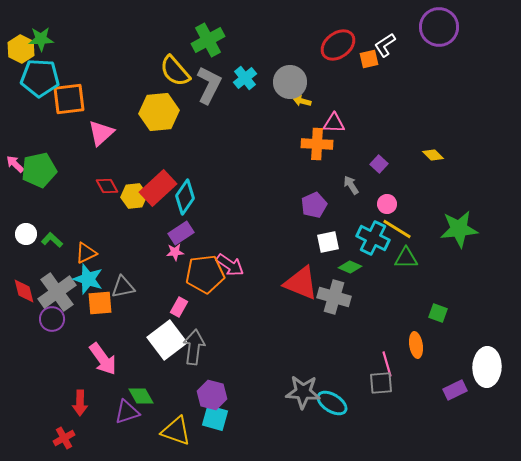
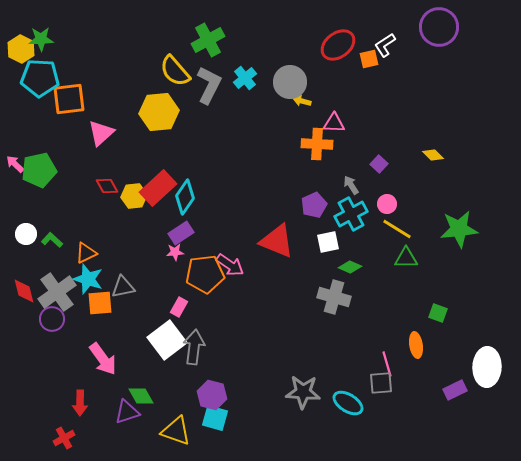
cyan cross at (373, 238): moved 22 px left, 24 px up; rotated 36 degrees clockwise
red triangle at (301, 283): moved 24 px left, 42 px up
cyan ellipse at (332, 403): moved 16 px right
